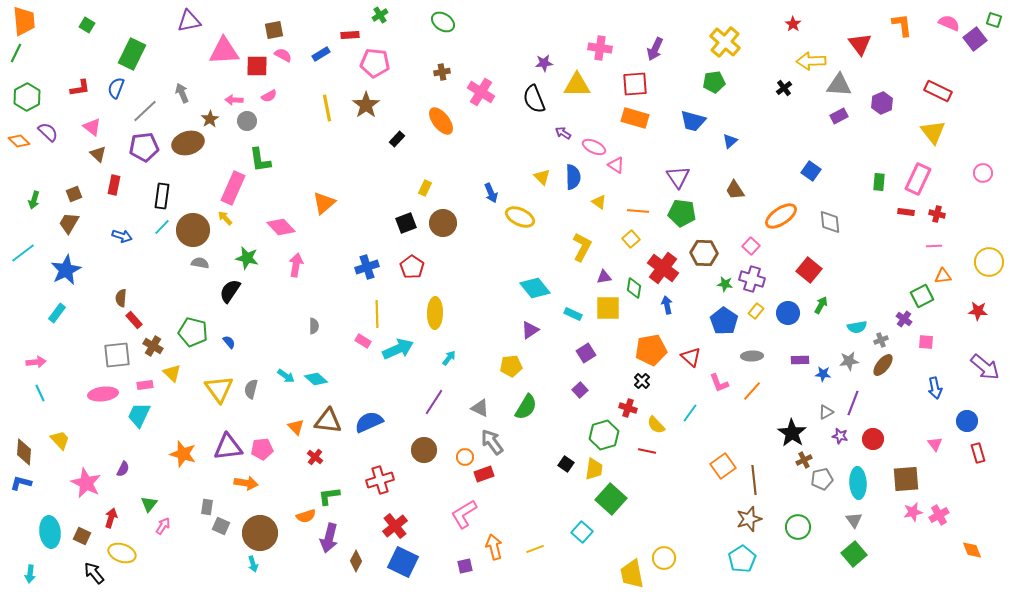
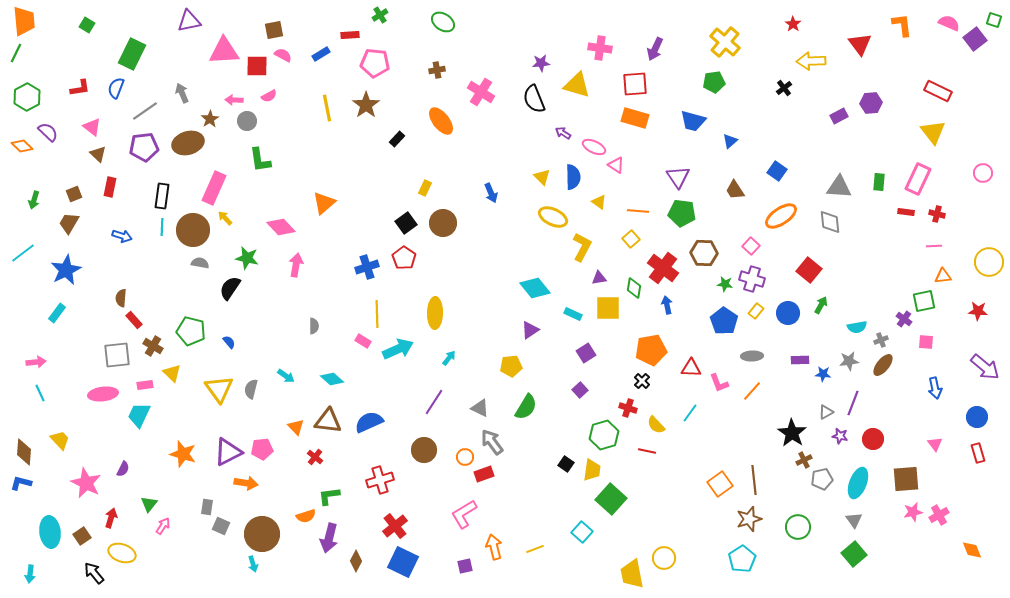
purple star at (544, 63): moved 3 px left
brown cross at (442, 72): moved 5 px left, 2 px up
yellow triangle at (577, 85): rotated 16 degrees clockwise
gray triangle at (839, 85): moved 102 px down
purple hexagon at (882, 103): moved 11 px left; rotated 20 degrees clockwise
gray line at (145, 111): rotated 8 degrees clockwise
orange diamond at (19, 141): moved 3 px right, 5 px down
blue square at (811, 171): moved 34 px left
red rectangle at (114, 185): moved 4 px left, 2 px down
pink rectangle at (233, 188): moved 19 px left
yellow ellipse at (520, 217): moved 33 px right
black square at (406, 223): rotated 15 degrees counterclockwise
cyan line at (162, 227): rotated 42 degrees counterclockwise
red pentagon at (412, 267): moved 8 px left, 9 px up
purple triangle at (604, 277): moved 5 px left, 1 px down
black semicircle at (230, 291): moved 3 px up
green square at (922, 296): moved 2 px right, 5 px down; rotated 15 degrees clockwise
green pentagon at (193, 332): moved 2 px left, 1 px up
red triangle at (691, 357): moved 11 px down; rotated 40 degrees counterclockwise
cyan diamond at (316, 379): moved 16 px right
blue circle at (967, 421): moved 10 px right, 4 px up
purple triangle at (228, 447): moved 5 px down; rotated 20 degrees counterclockwise
orange square at (723, 466): moved 3 px left, 18 px down
yellow trapezoid at (594, 469): moved 2 px left, 1 px down
cyan ellipse at (858, 483): rotated 24 degrees clockwise
brown circle at (260, 533): moved 2 px right, 1 px down
brown square at (82, 536): rotated 30 degrees clockwise
